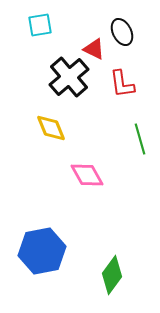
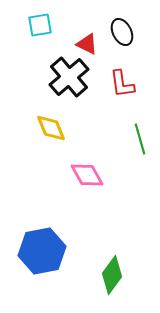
red triangle: moved 7 px left, 5 px up
